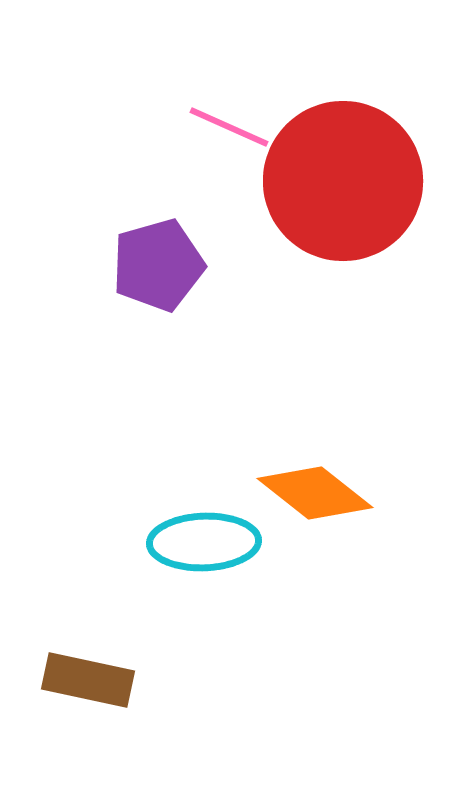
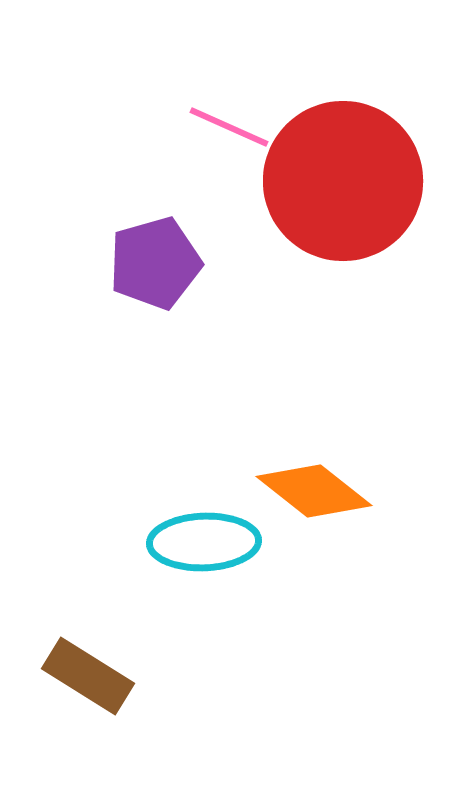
purple pentagon: moved 3 px left, 2 px up
orange diamond: moved 1 px left, 2 px up
brown rectangle: moved 4 px up; rotated 20 degrees clockwise
